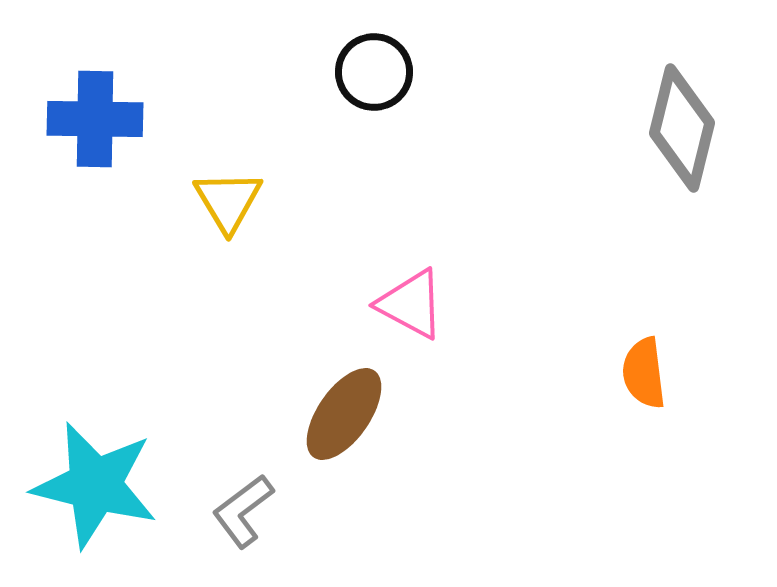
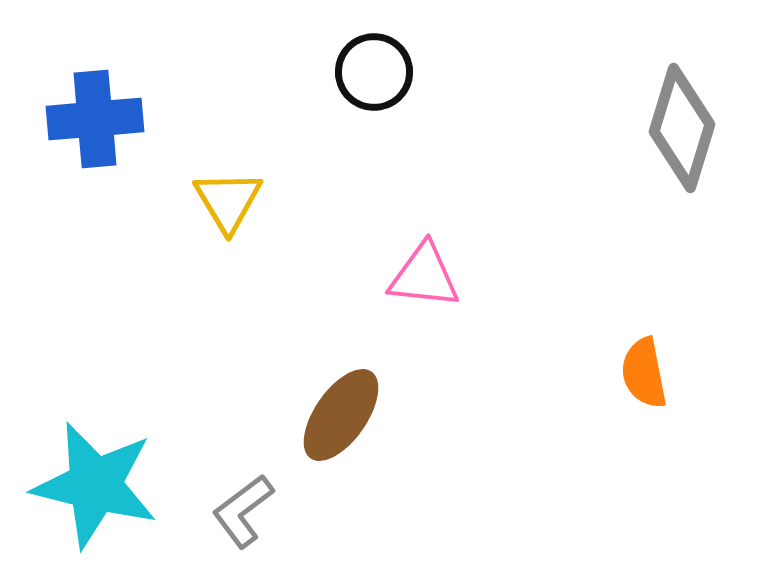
blue cross: rotated 6 degrees counterclockwise
gray diamond: rotated 3 degrees clockwise
pink triangle: moved 13 px right, 28 px up; rotated 22 degrees counterclockwise
orange semicircle: rotated 4 degrees counterclockwise
brown ellipse: moved 3 px left, 1 px down
